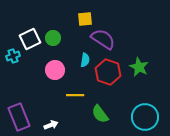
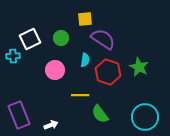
green circle: moved 8 px right
cyan cross: rotated 16 degrees clockwise
yellow line: moved 5 px right
purple rectangle: moved 2 px up
